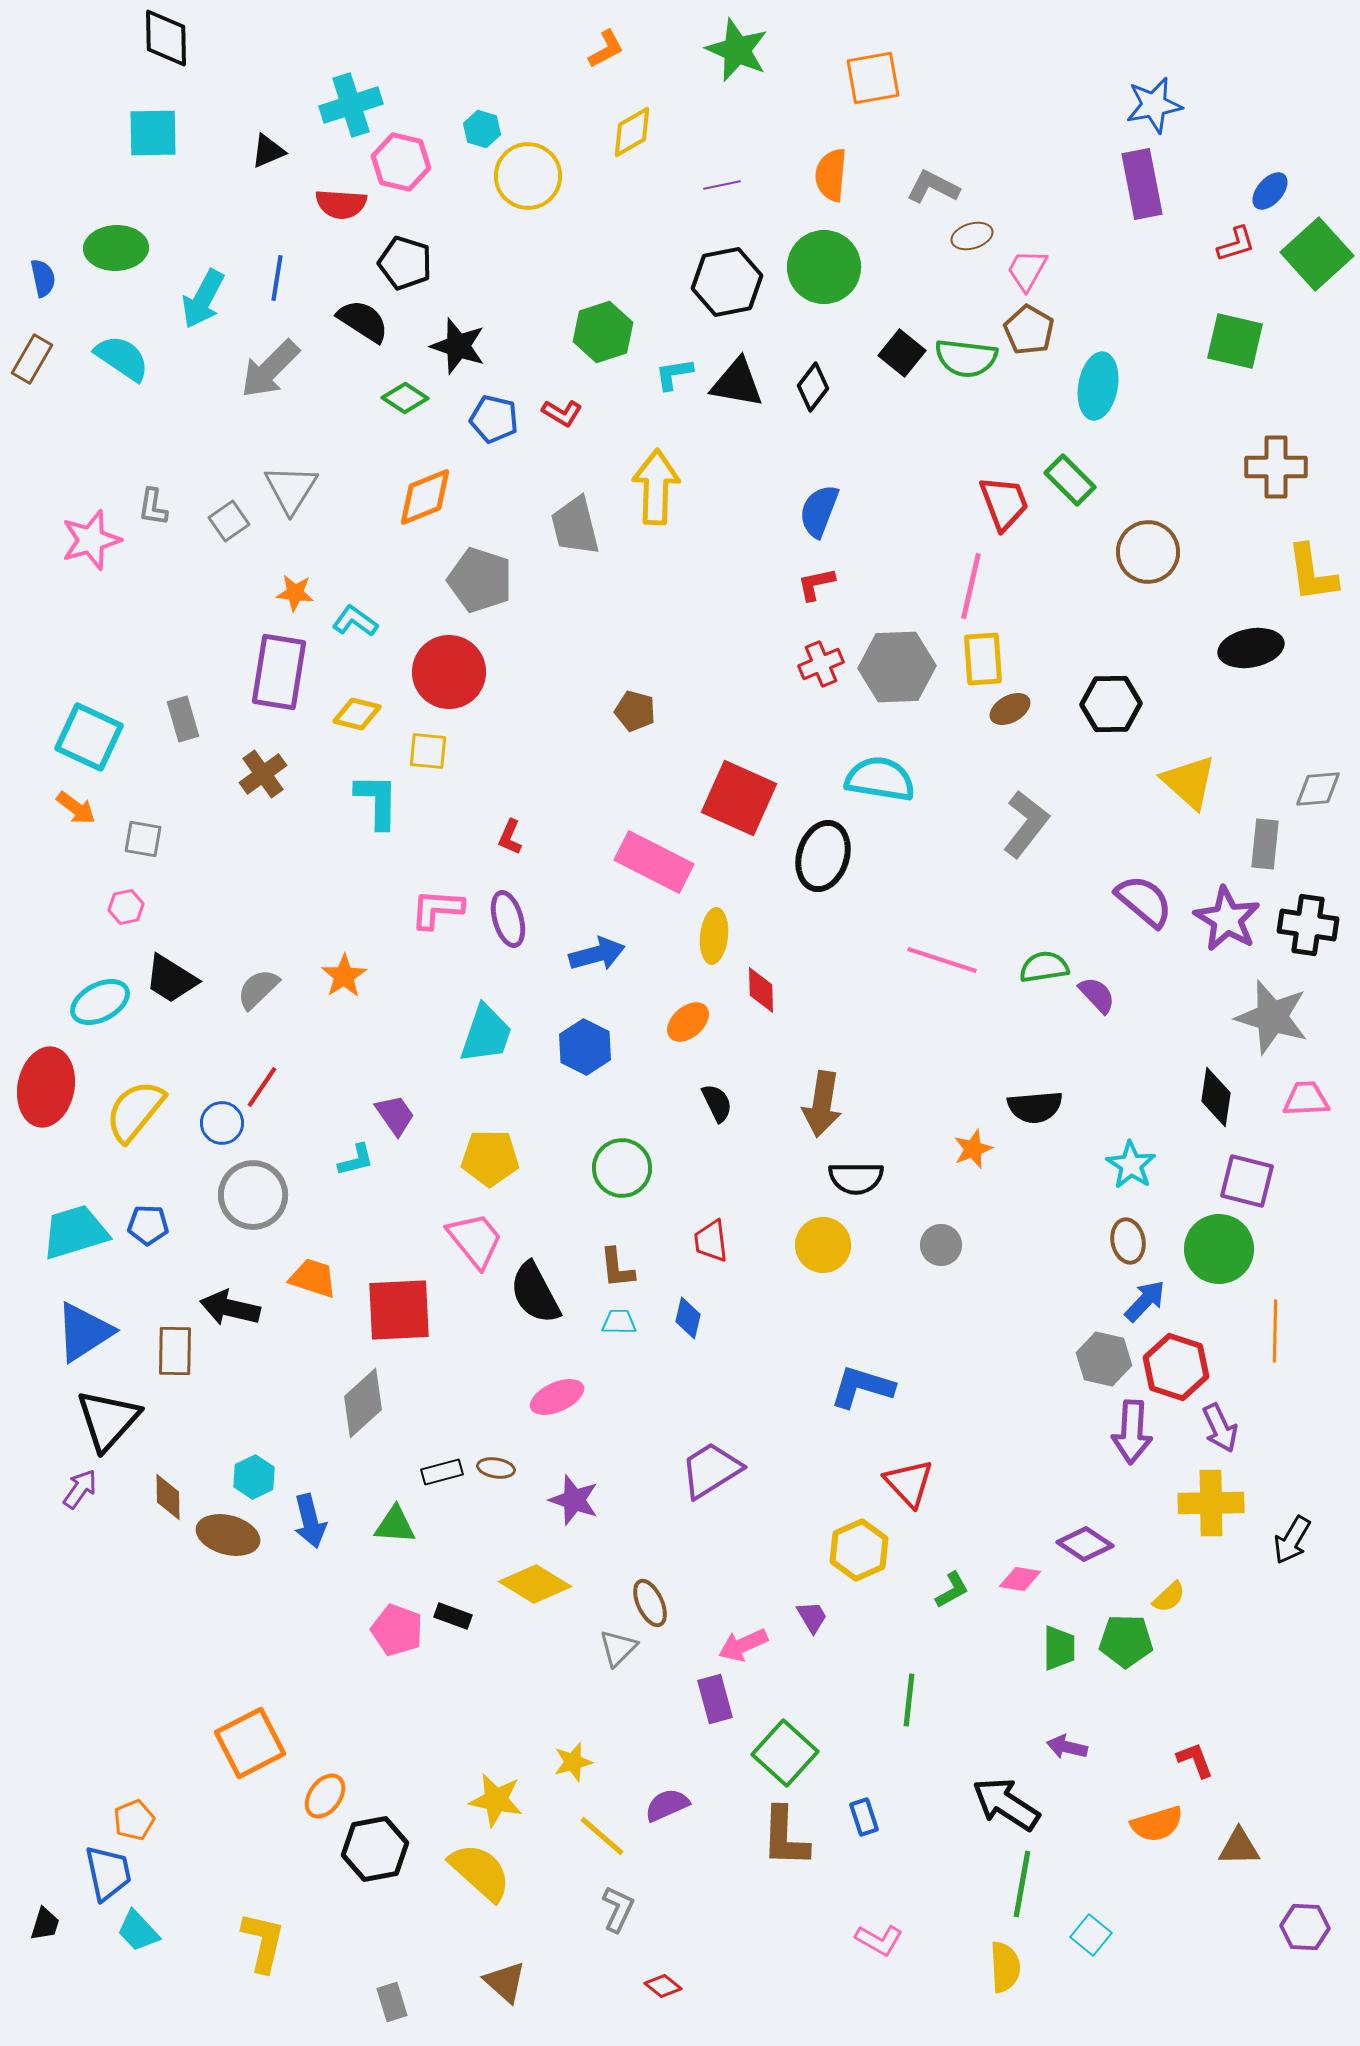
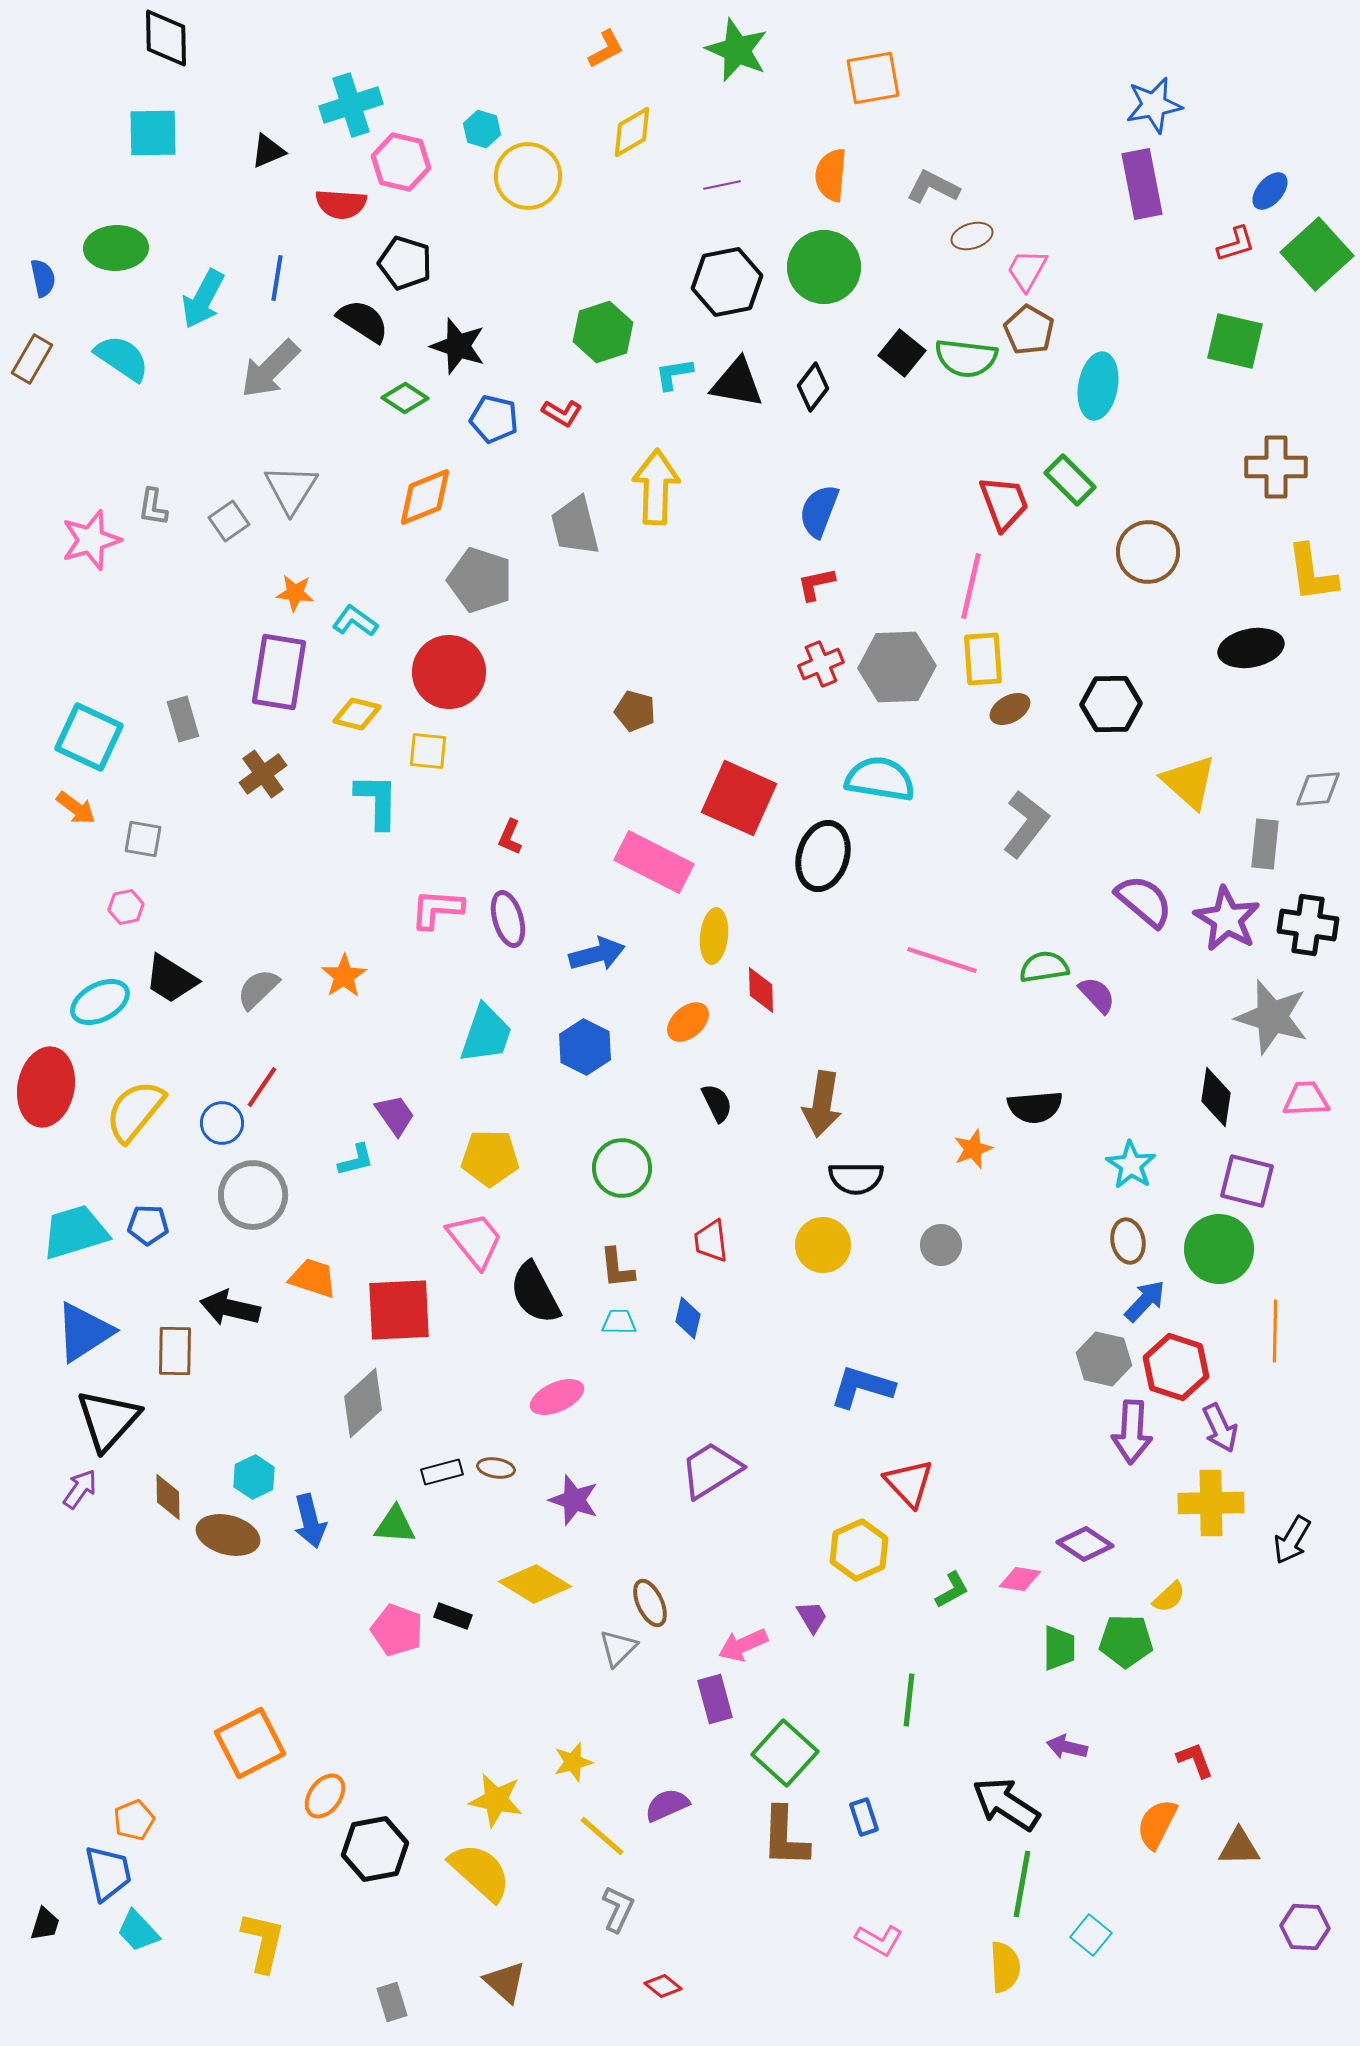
orange semicircle at (1157, 1824): rotated 134 degrees clockwise
